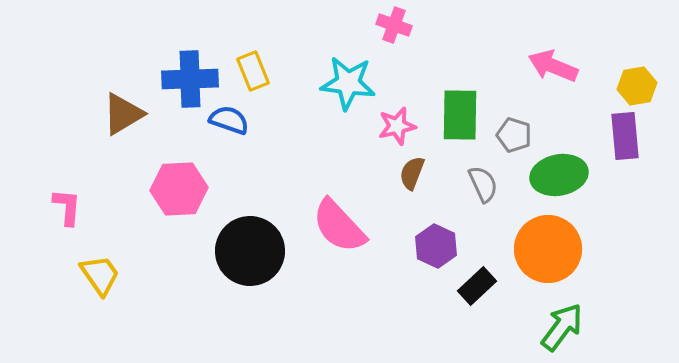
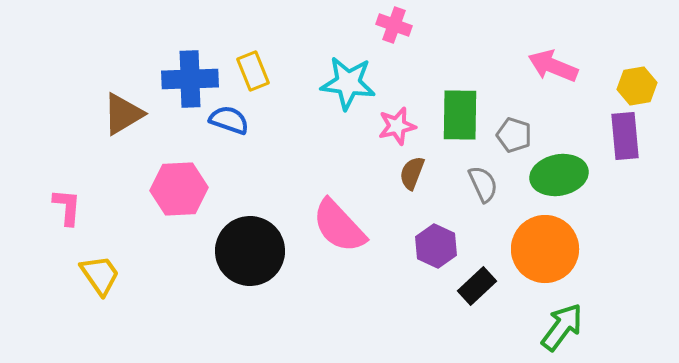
orange circle: moved 3 px left
